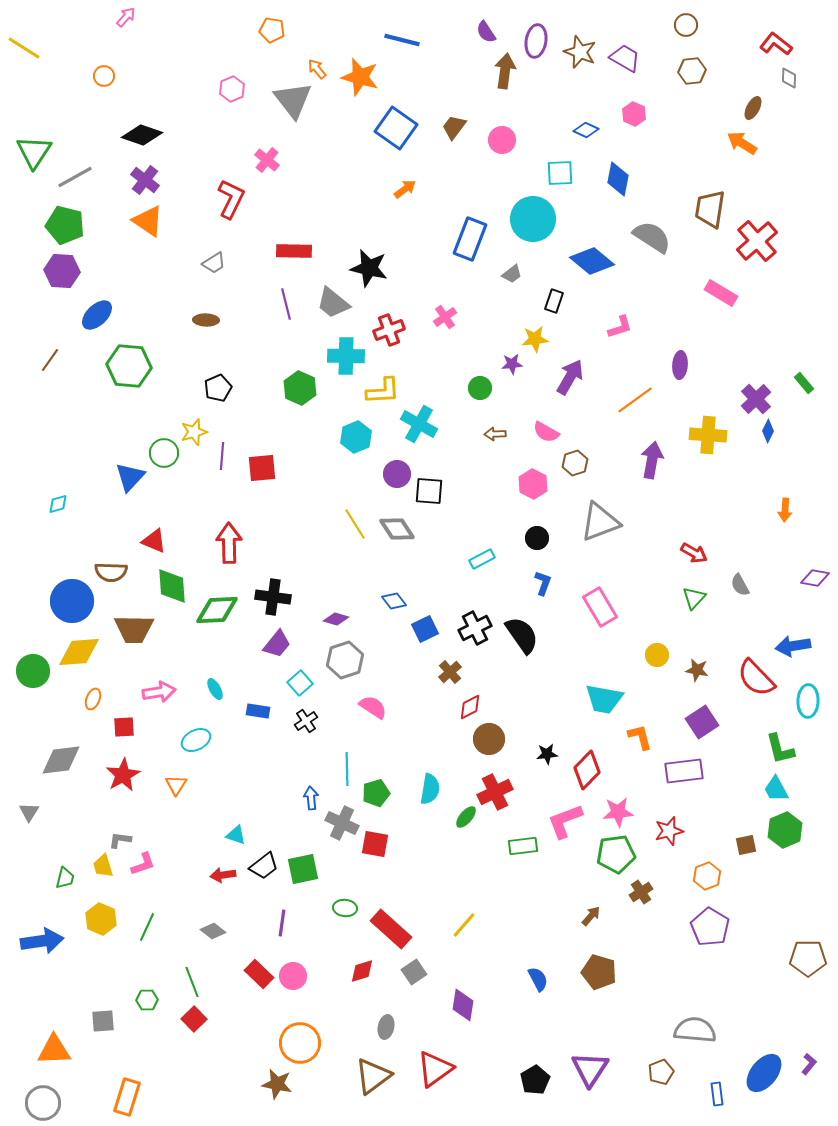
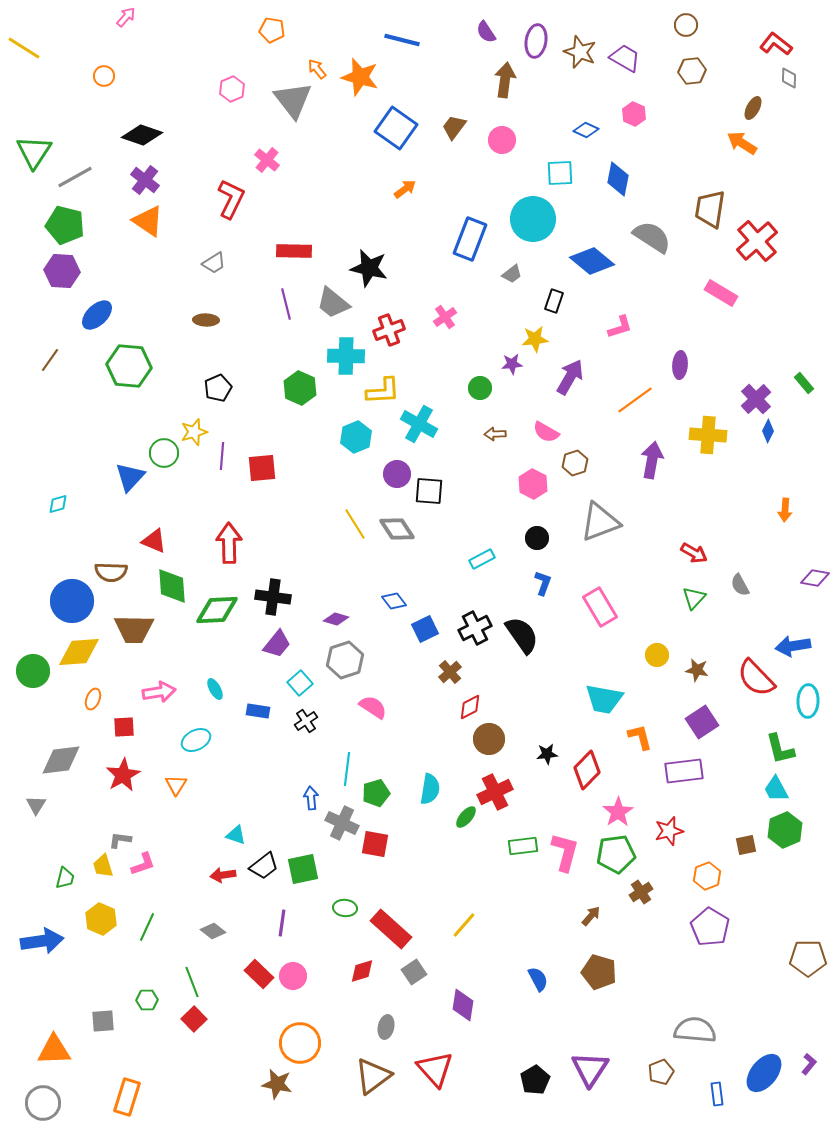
brown arrow at (505, 71): moved 9 px down
cyan line at (347, 769): rotated 8 degrees clockwise
gray triangle at (29, 812): moved 7 px right, 7 px up
pink star at (618, 812): rotated 28 degrees counterclockwise
pink L-shape at (565, 821): moved 31 px down; rotated 126 degrees clockwise
red triangle at (435, 1069): rotated 36 degrees counterclockwise
